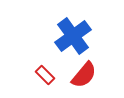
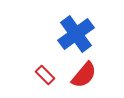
blue cross: moved 3 px right, 2 px up
